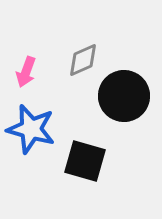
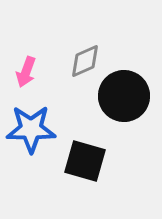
gray diamond: moved 2 px right, 1 px down
blue star: rotated 15 degrees counterclockwise
